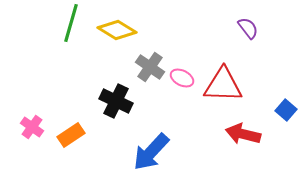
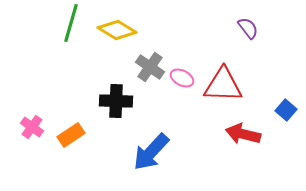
black cross: rotated 24 degrees counterclockwise
